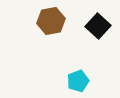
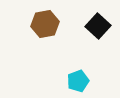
brown hexagon: moved 6 px left, 3 px down
